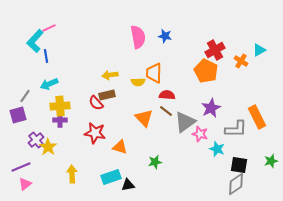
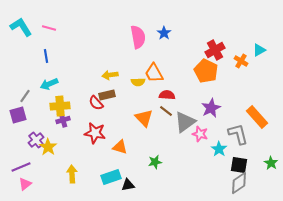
pink line at (49, 28): rotated 40 degrees clockwise
blue star at (165, 36): moved 1 px left, 3 px up; rotated 24 degrees clockwise
cyan L-shape at (35, 41): moved 14 px left, 14 px up; rotated 105 degrees clockwise
orange trapezoid at (154, 73): rotated 30 degrees counterclockwise
orange rectangle at (257, 117): rotated 15 degrees counterclockwise
purple cross at (60, 120): moved 3 px right; rotated 16 degrees counterclockwise
gray L-shape at (236, 129): moved 2 px right, 5 px down; rotated 105 degrees counterclockwise
cyan star at (217, 149): moved 2 px right; rotated 14 degrees clockwise
green star at (271, 161): moved 2 px down; rotated 24 degrees counterclockwise
gray diamond at (236, 184): moved 3 px right, 1 px up
